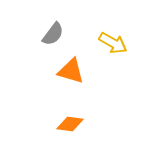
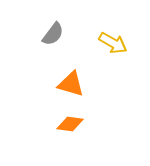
orange triangle: moved 13 px down
